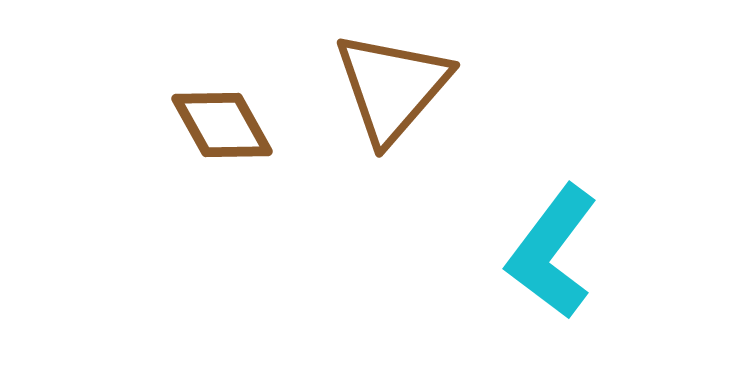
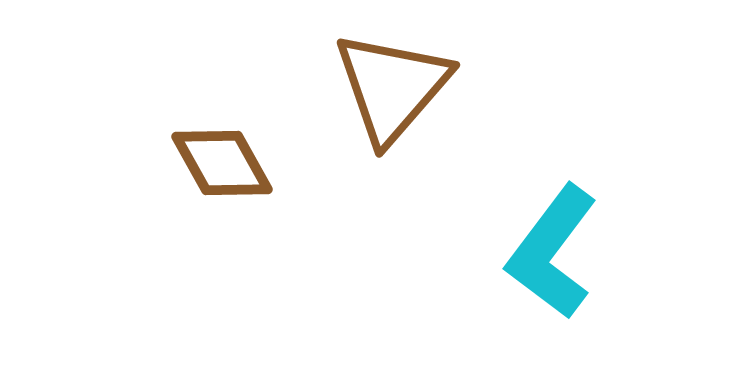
brown diamond: moved 38 px down
